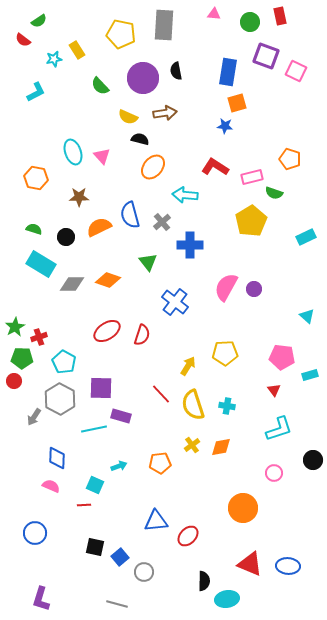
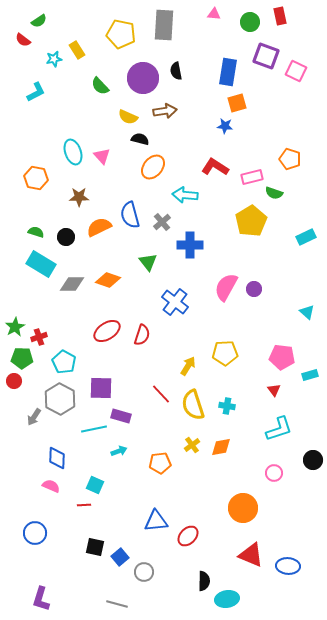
brown arrow at (165, 113): moved 2 px up
green semicircle at (34, 229): moved 2 px right, 3 px down
cyan triangle at (307, 316): moved 4 px up
cyan arrow at (119, 466): moved 15 px up
red triangle at (250, 564): moved 1 px right, 9 px up
